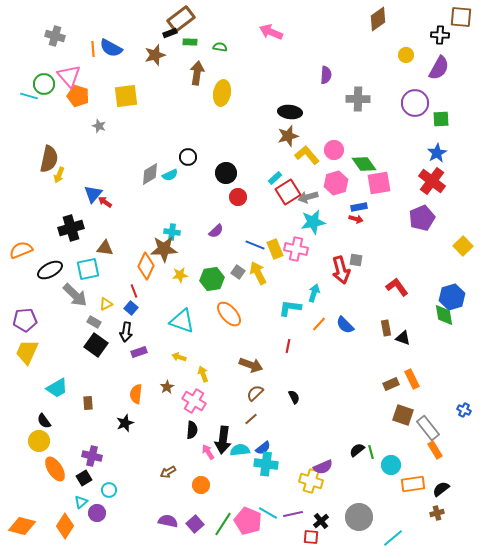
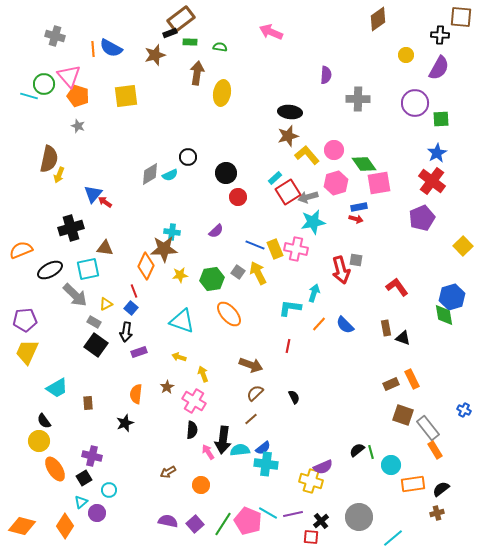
gray star at (99, 126): moved 21 px left
